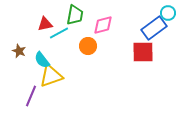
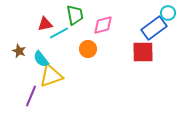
green trapezoid: rotated 20 degrees counterclockwise
orange circle: moved 3 px down
cyan semicircle: moved 1 px left, 1 px up
